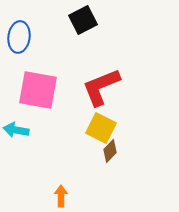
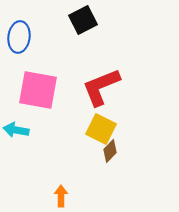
yellow square: moved 1 px down
